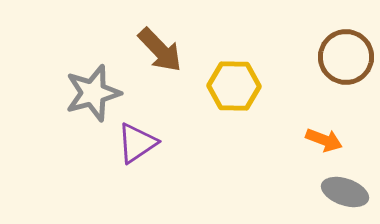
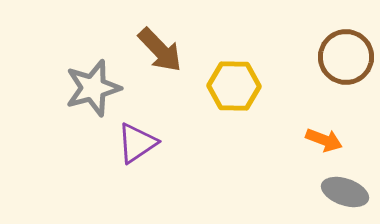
gray star: moved 5 px up
